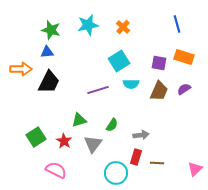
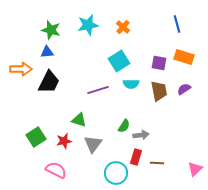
brown trapezoid: rotated 35 degrees counterclockwise
green triangle: rotated 35 degrees clockwise
green semicircle: moved 12 px right, 1 px down
red star: rotated 28 degrees clockwise
